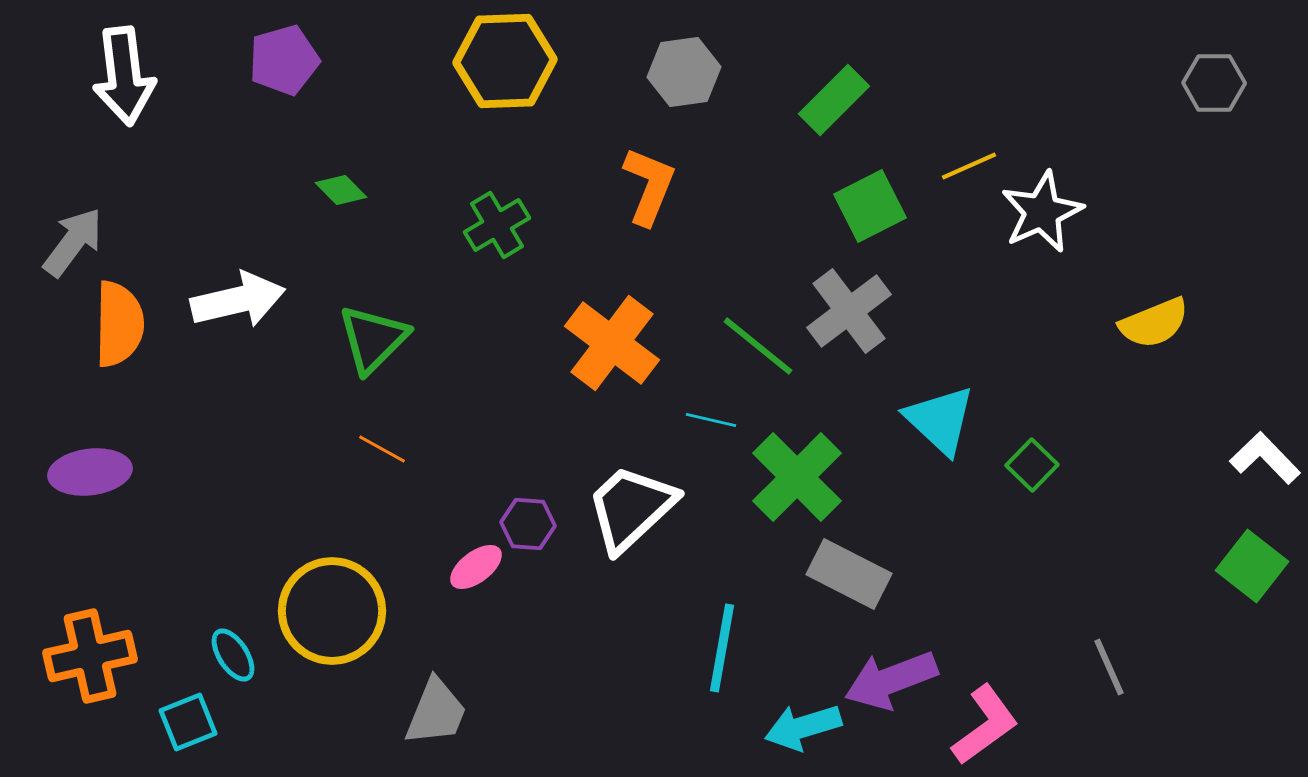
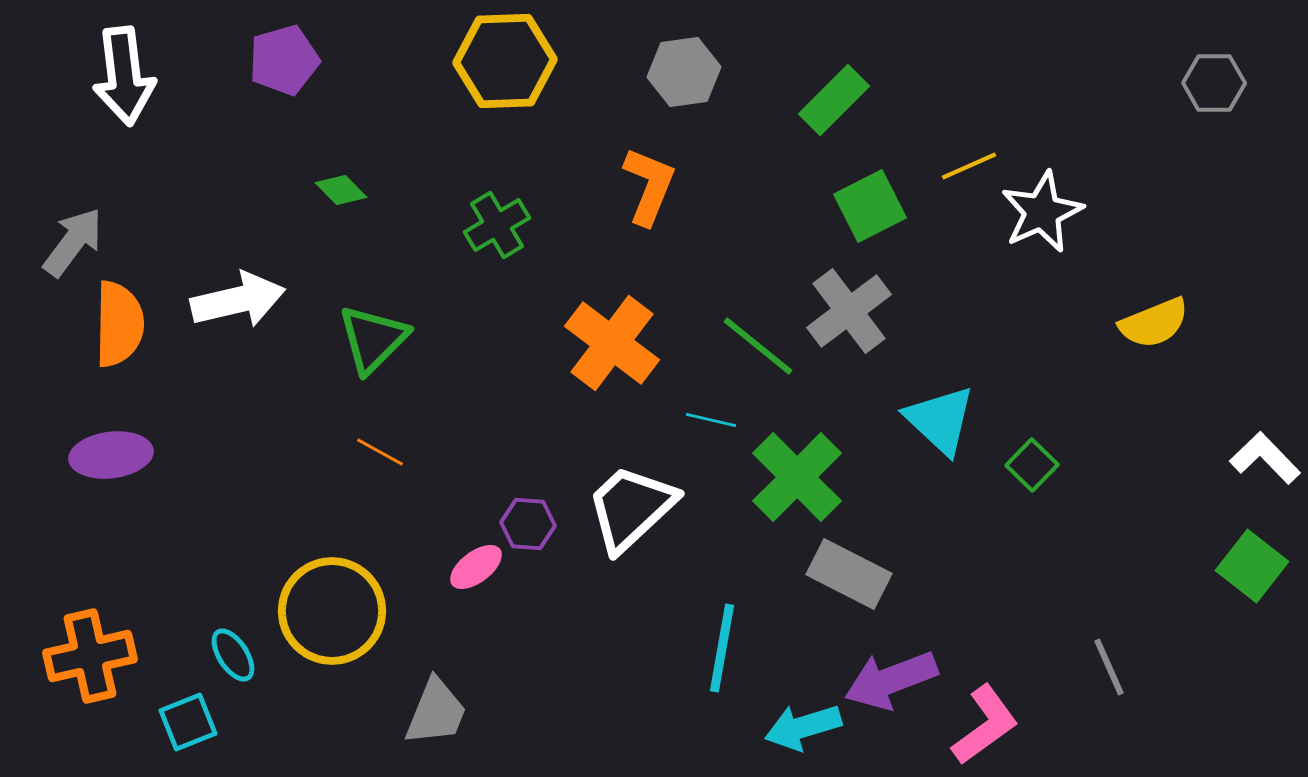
orange line at (382, 449): moved 2 px left, 3 px down
purple ellipse at (90, 472): moved 21 px right, 17 px up
